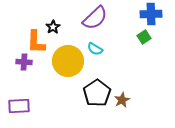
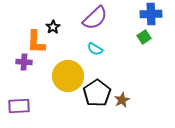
yellow circle: moved 15 px down
